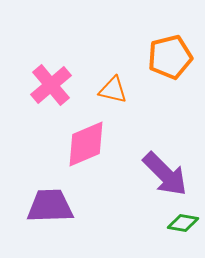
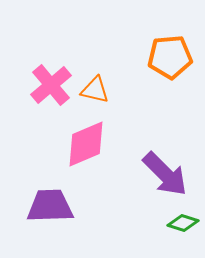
orange pentagon: rotated 9 degrees clockwise
orange triangle: moved 18 px left
green diamond: rotated 8 degrees clockwise
